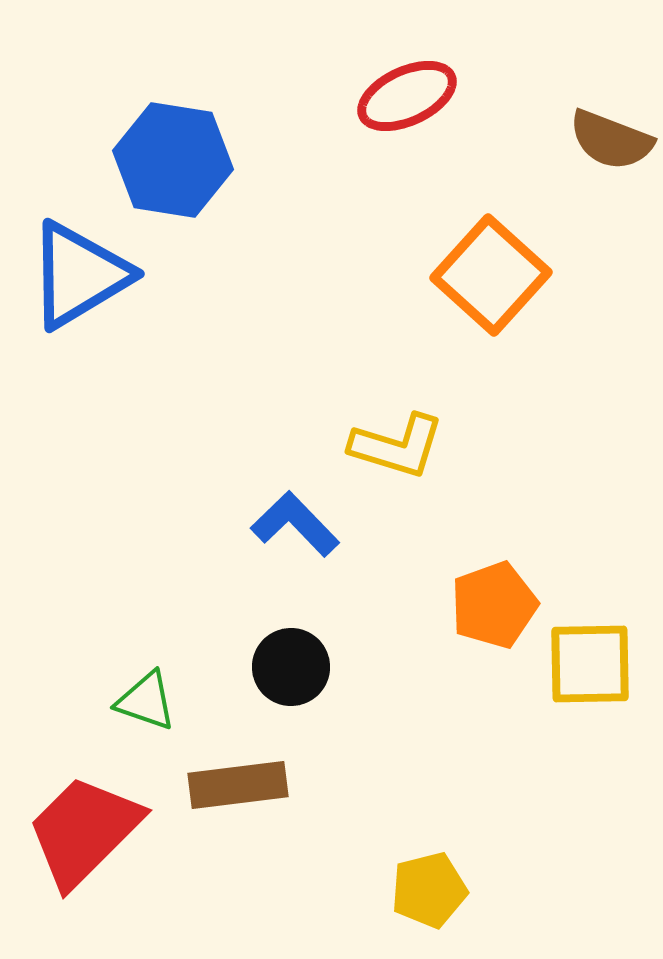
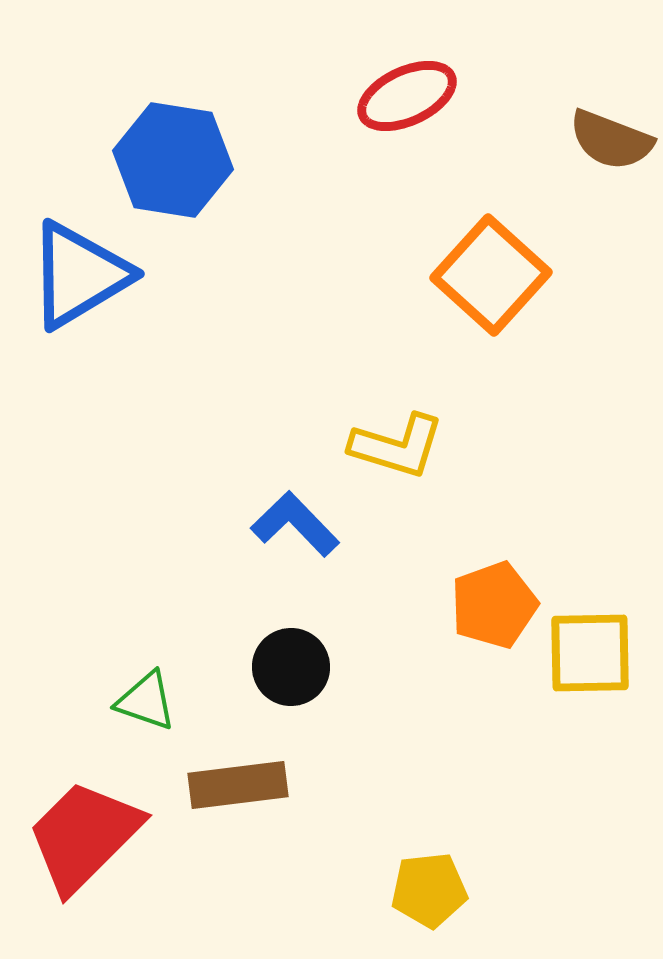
yellow square: moved 11 px up
red trapezoid: moved 5 px down
yellow pentagon: rotated 8 degrees clockwise
